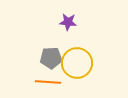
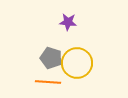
gray pentagon: rotated 20 degrees clockwise
